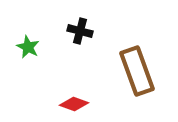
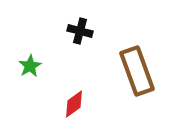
green star: moved 2 px right, 19 px down; rotated 15 degrees clockwise
red diamond: rotated 56 degrees counterclockwise
